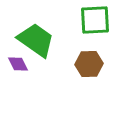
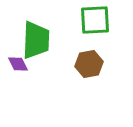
green trapezoid: rotated 57 degrees clockwise
brown hexagon: rotated 8 degrees counterclockwise
